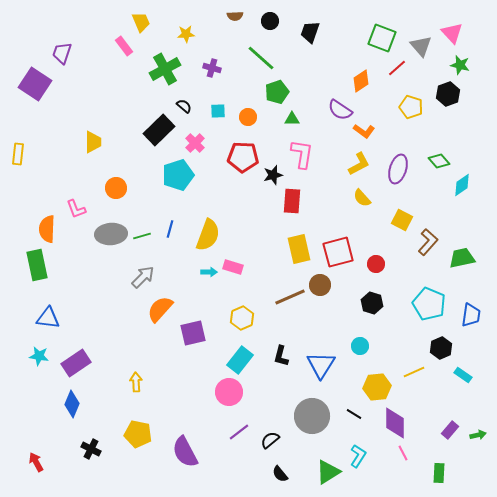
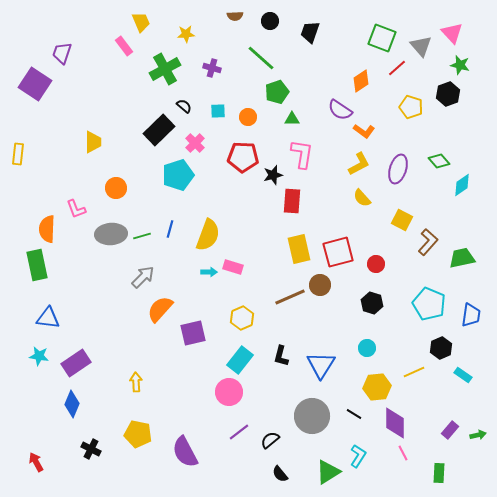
cyan circle at (360, 346): moved 7 px right, 2 px down
